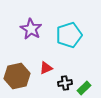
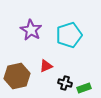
purple star: moved 1 px down
red triangle: moved 2 px up
black cross: rotated 24 degrees clockwise
green rectangle: rotated 24 degrees clockwise
